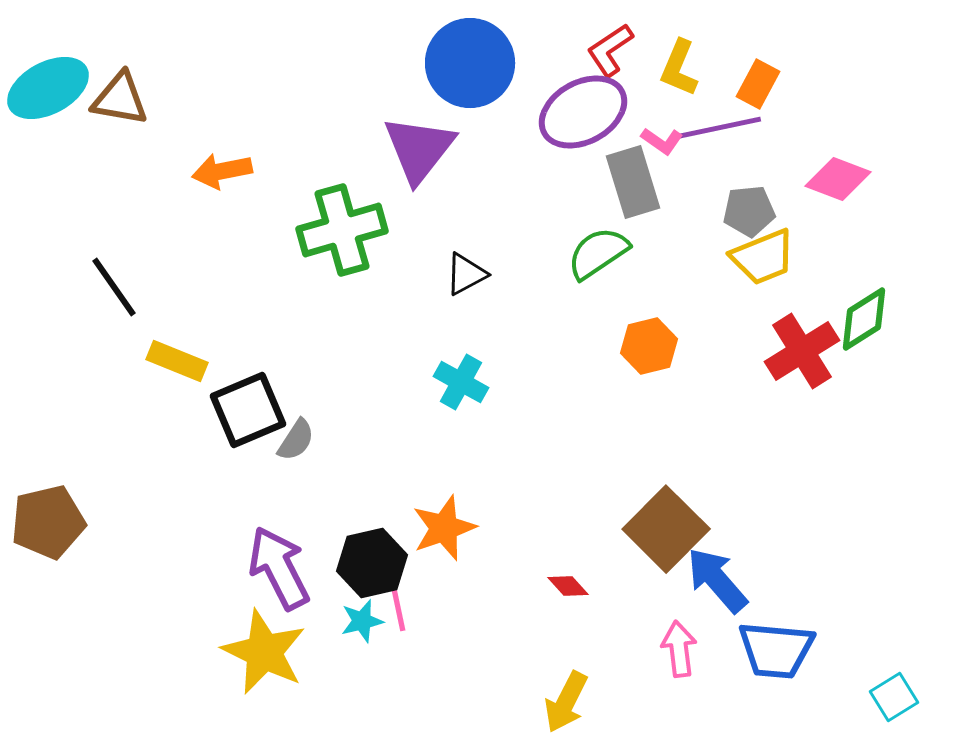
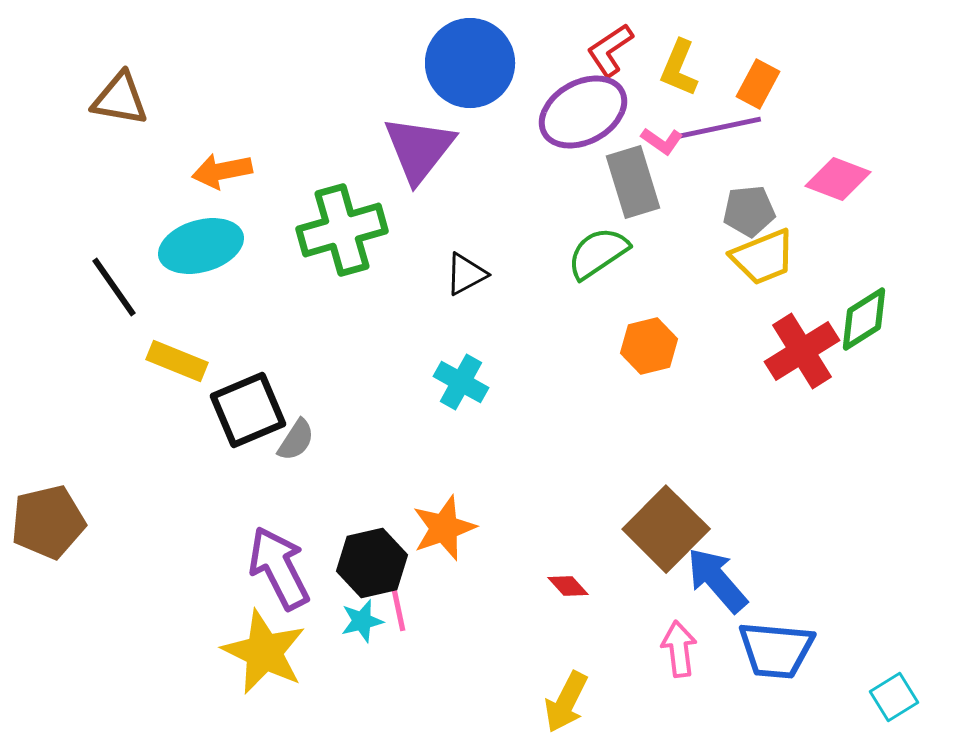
cyan ellipse: moved 153 px right, 158 px down; rotated 12 degrees clockwise
